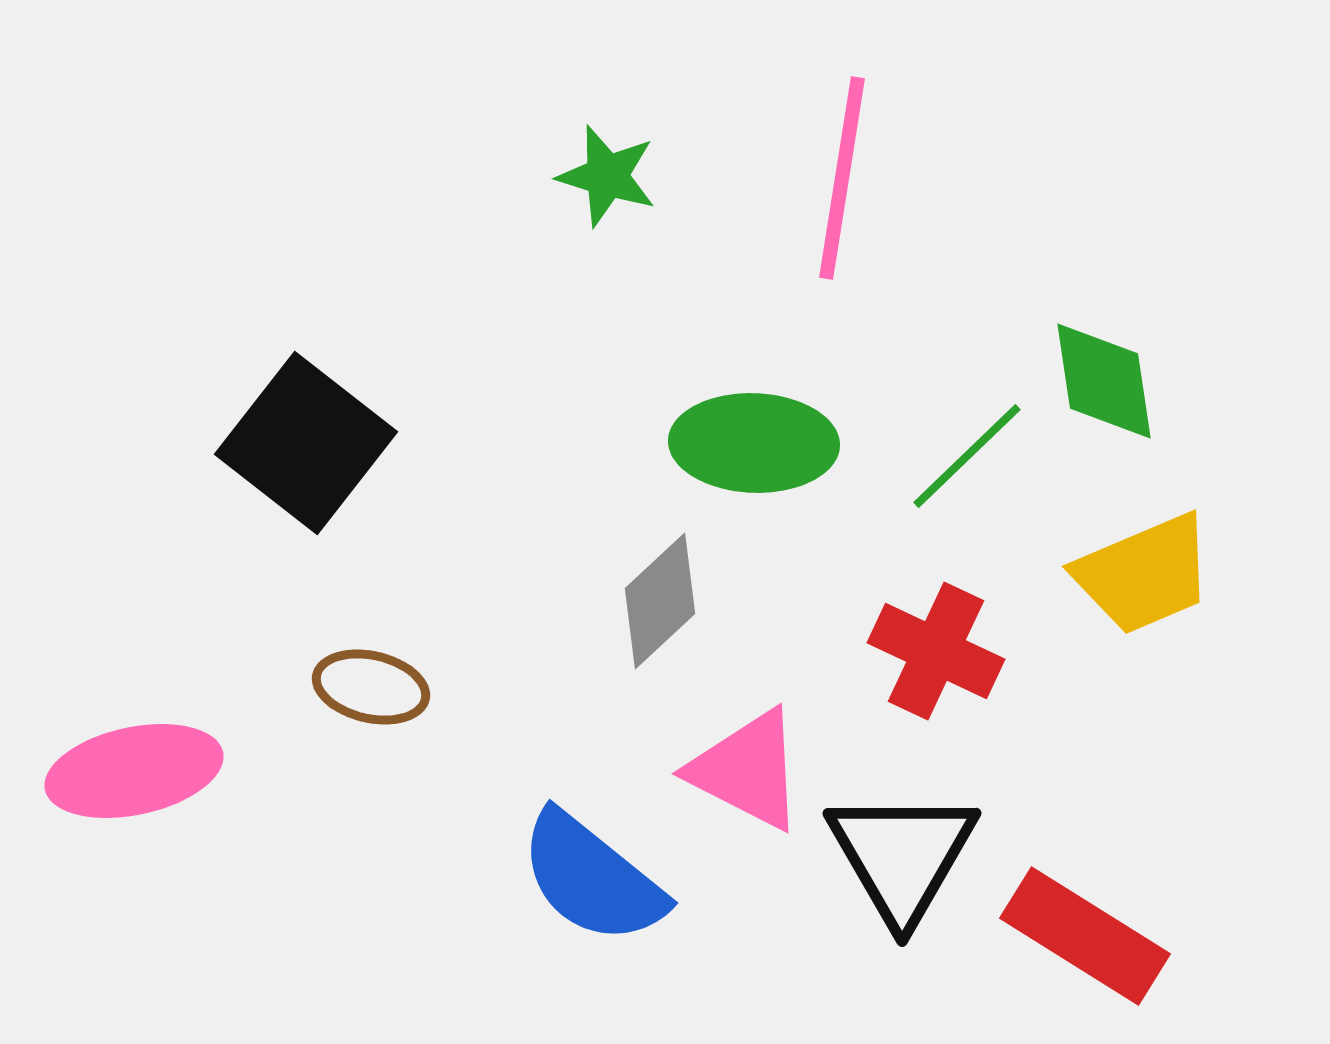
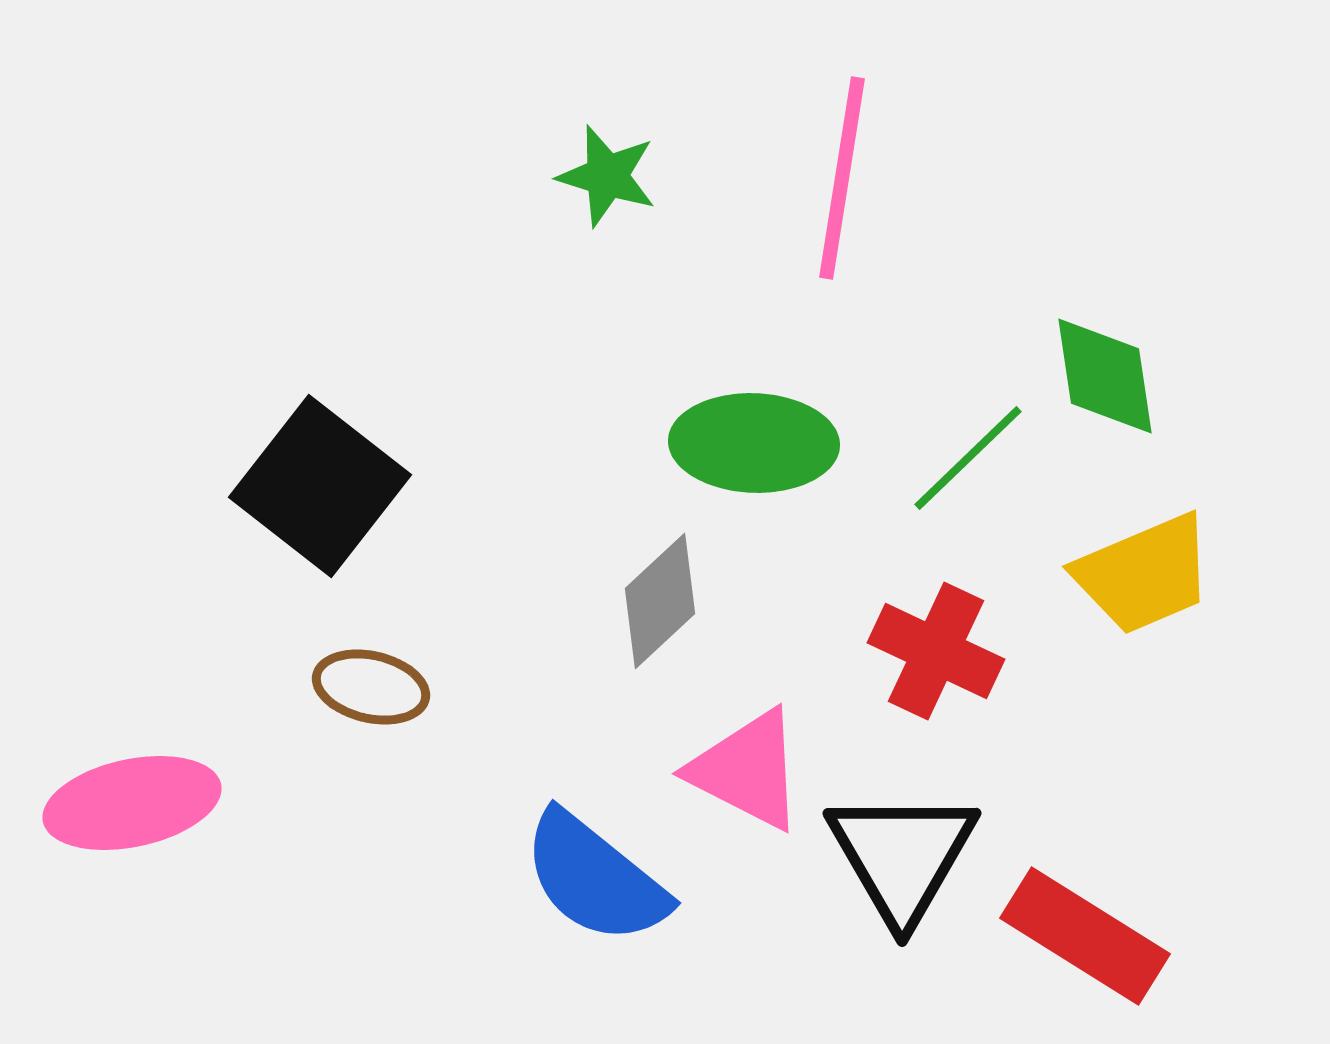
green diamond: moved 1 px right, 5 px up
black square: moved 14 px right, 43 px down
green line: moved 1 px right, 2 px down
pink ellipse: moved 2 px left, 32 px down
blue semicircle: moved 3 px right
